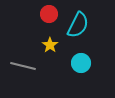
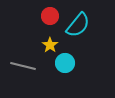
red circle: moved 1 px right, 2 px down
cyan semicircle: rotated 12 degrees clockwise
cyan circle: moved 16 px left
